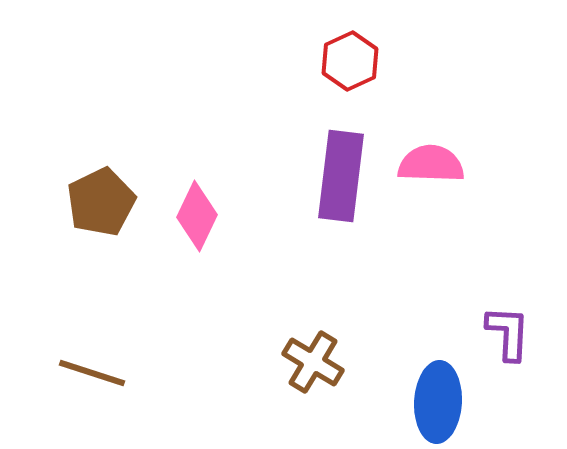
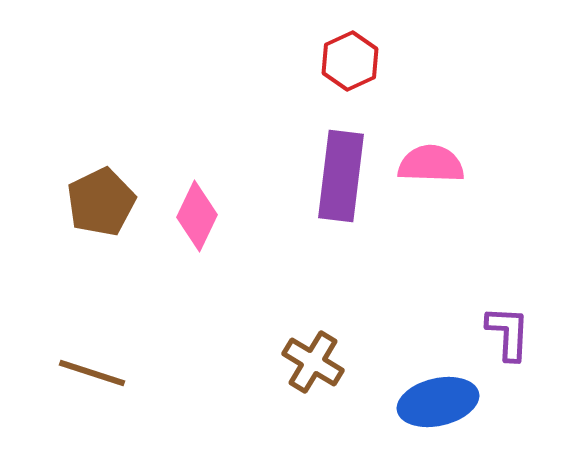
blue ellipse: rotated 74 degrees clockwise
